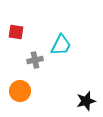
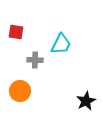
cyan trapezoid: moved 1 px up
gray cross: rotated 14 degrees clockwise
black star: rotated 12 degrees counterclockwise
